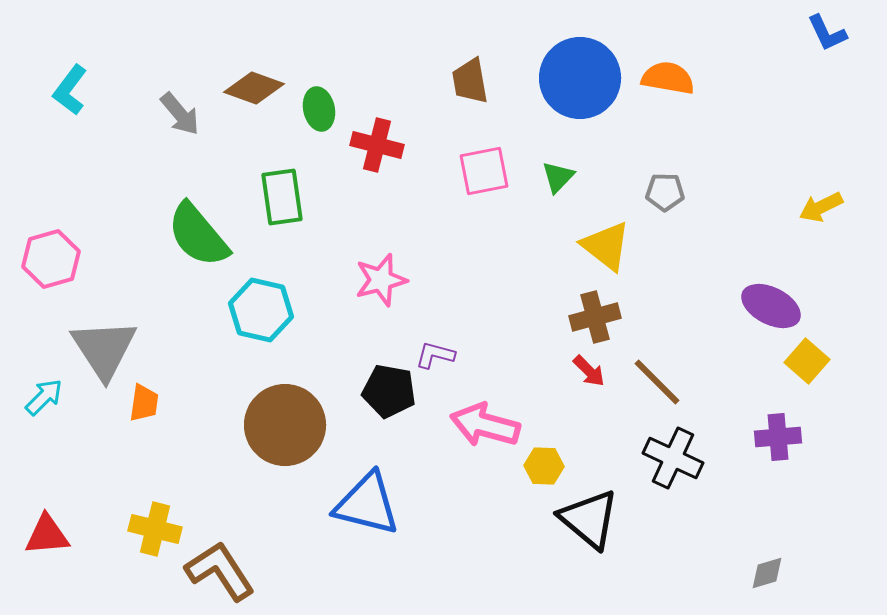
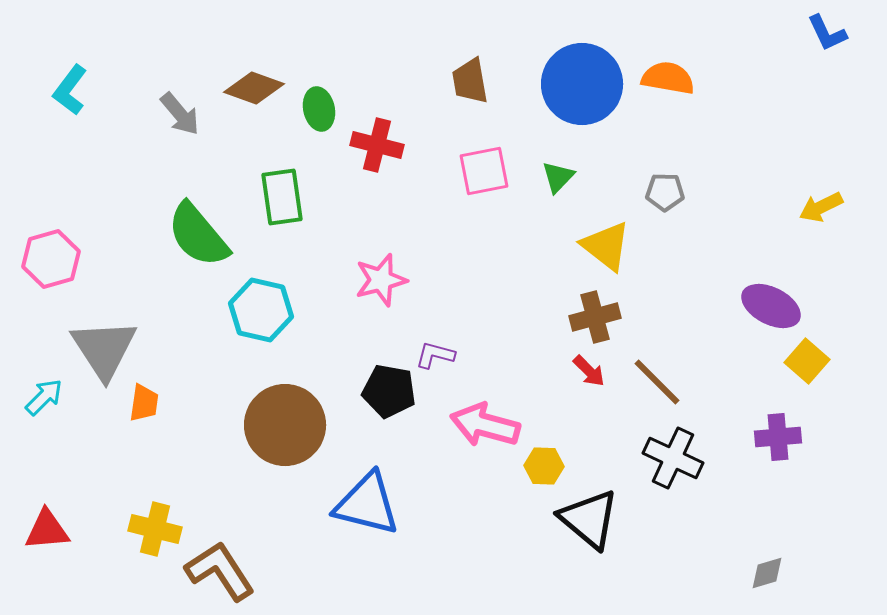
blue circle: moved 2 px right, 6 px down
red triangle: moved 5 px up
